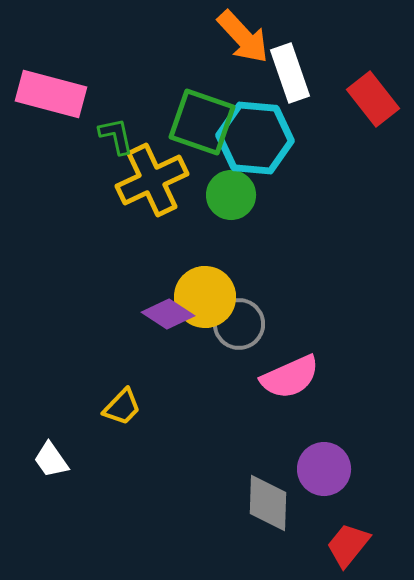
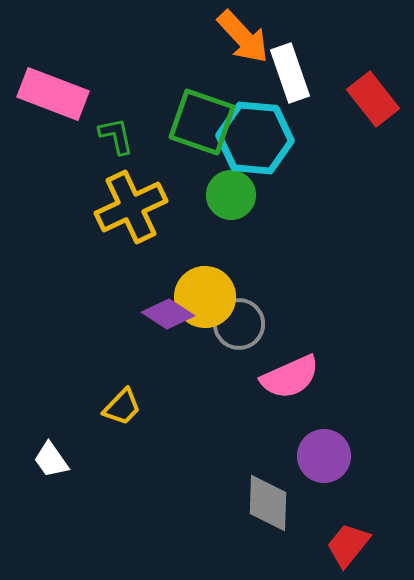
pink rectangle: moved 2 px right; rotated 6 degrees clockwise
yellow cross: moved 21 px left, 27 px down
purple circle: moved 13 px up
